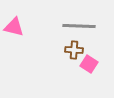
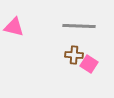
brown cross: moved 5 px down
